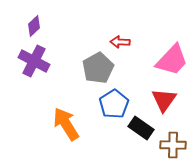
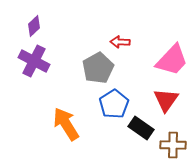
red triangle: moved 2 px right
